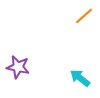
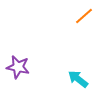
cyan arrow: moved 2 px left, 1 px down
